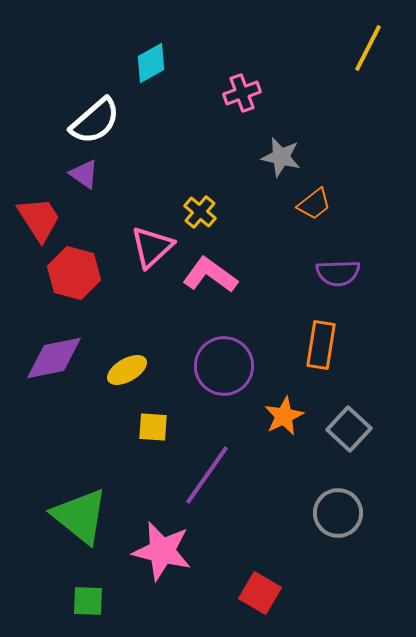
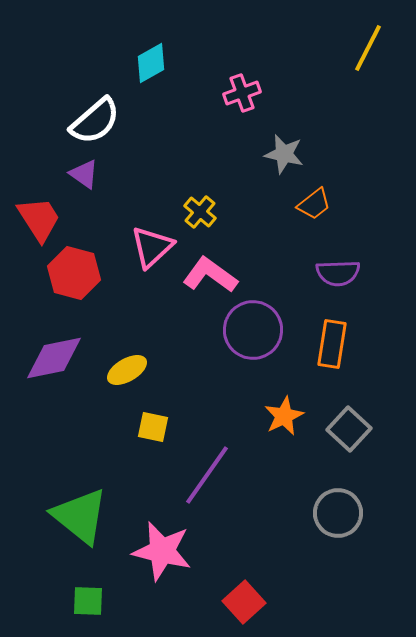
gray star: moved 3 px right, 3 px up
orange rectangle: moved 11 px right, 1 px up
purple circle: moved 29 px right, 36 px up
yellow square: rotated 8 degrees clockwise
red square: moved 16 px left, 9 px down; rotated 18 degrees clockwise
